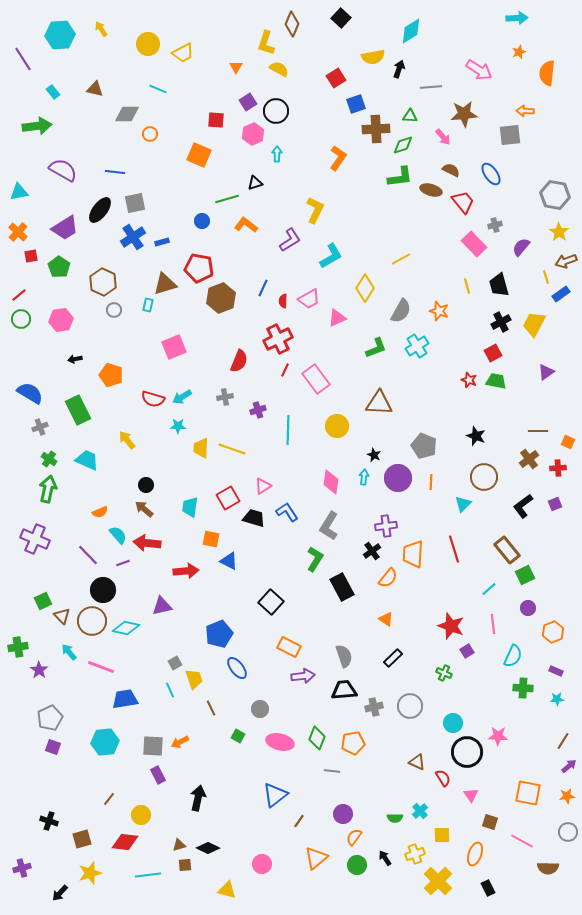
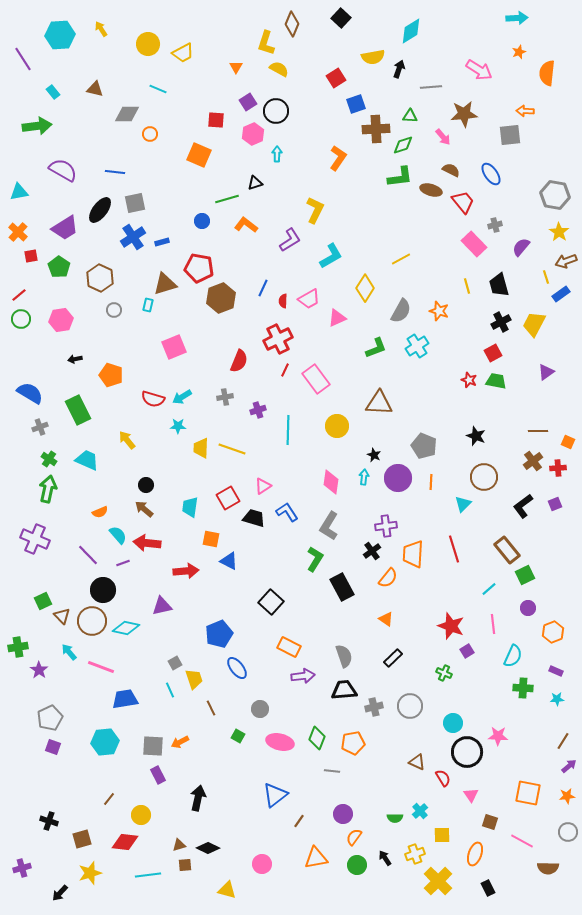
brown hexagon at (103, 282): moved 3 px left, 4 px up
brown cross at (529, 459): moved 4 px right, 2 px down
orange triangle at (316, 858): rotated 30 degrees clockwise
